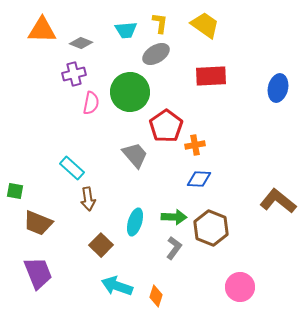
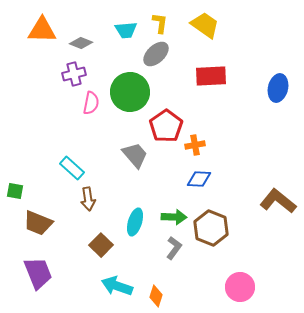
gray ellipse: rotated 12 degrees counterclockwise
